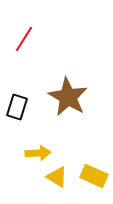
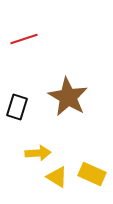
red line: rotated 40 degrees clockwise
yellow rectangle: moved 2 px left, 2 px up
